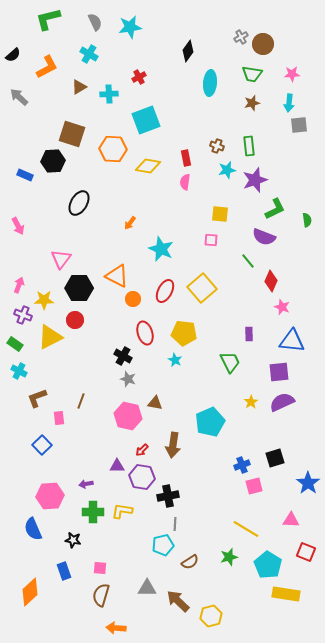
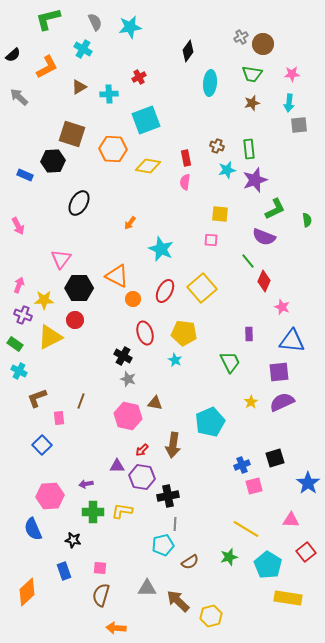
cyan cross at (89, 54): moved 6 px left, 5 px up
green rectangle at (249, 146): moved 3 px down
red diamond at (271, 281): moved 7 px left
red square at (306, 552): rotated 30 degrees clockwise
orange diamond at (30, 592): moved 3 px left
yellow rectangle at (286, 594): moved 2 px right, 4 px down
